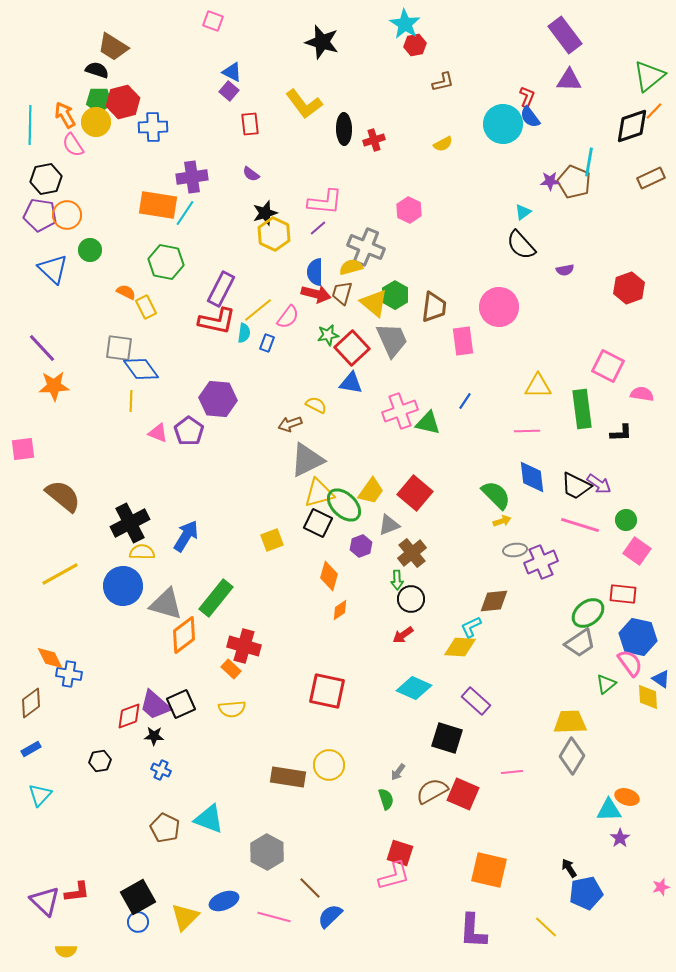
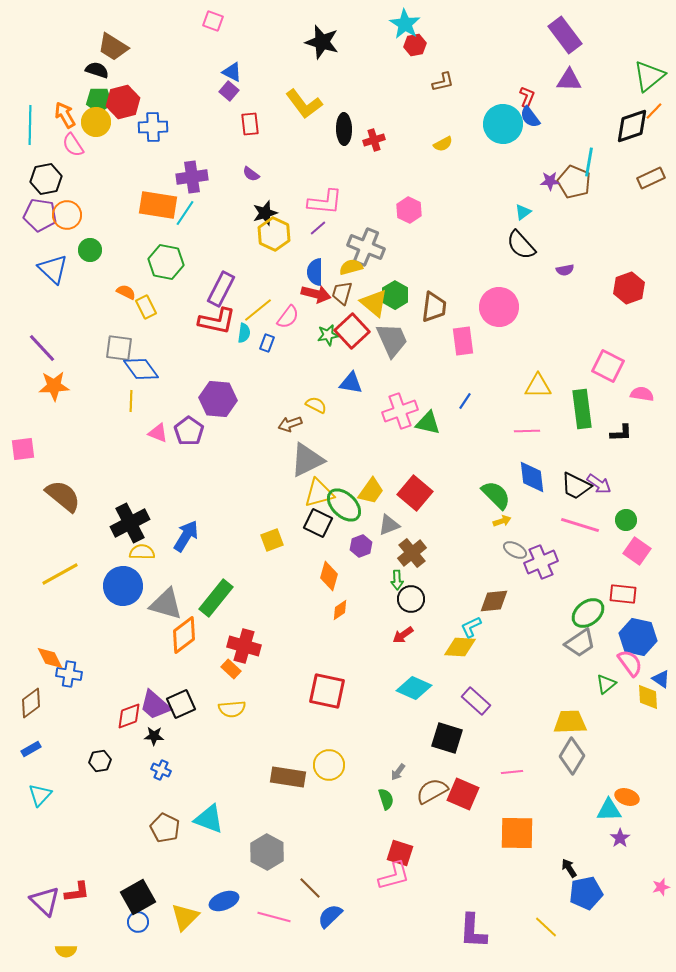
red square at (352, 348): moved 17 px up
gray ellipse at (515, 550): rotated 35 degrees clockwise
orange square at (489, 870): moved 28 px right, 37 px up; rotated 12 degrees counterclockwise
